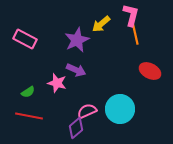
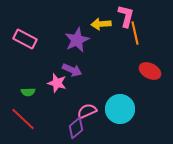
pink L-shape: moved 5 px left, 1 px down
yellow arrow: rotated 36 degrees clockwise
purple arrow: moved 4 px left
green semicircle: rotated 32 degrees clockwise
red line: moved 6 px left, 3 px down; rotated 32 degrees clockwise
